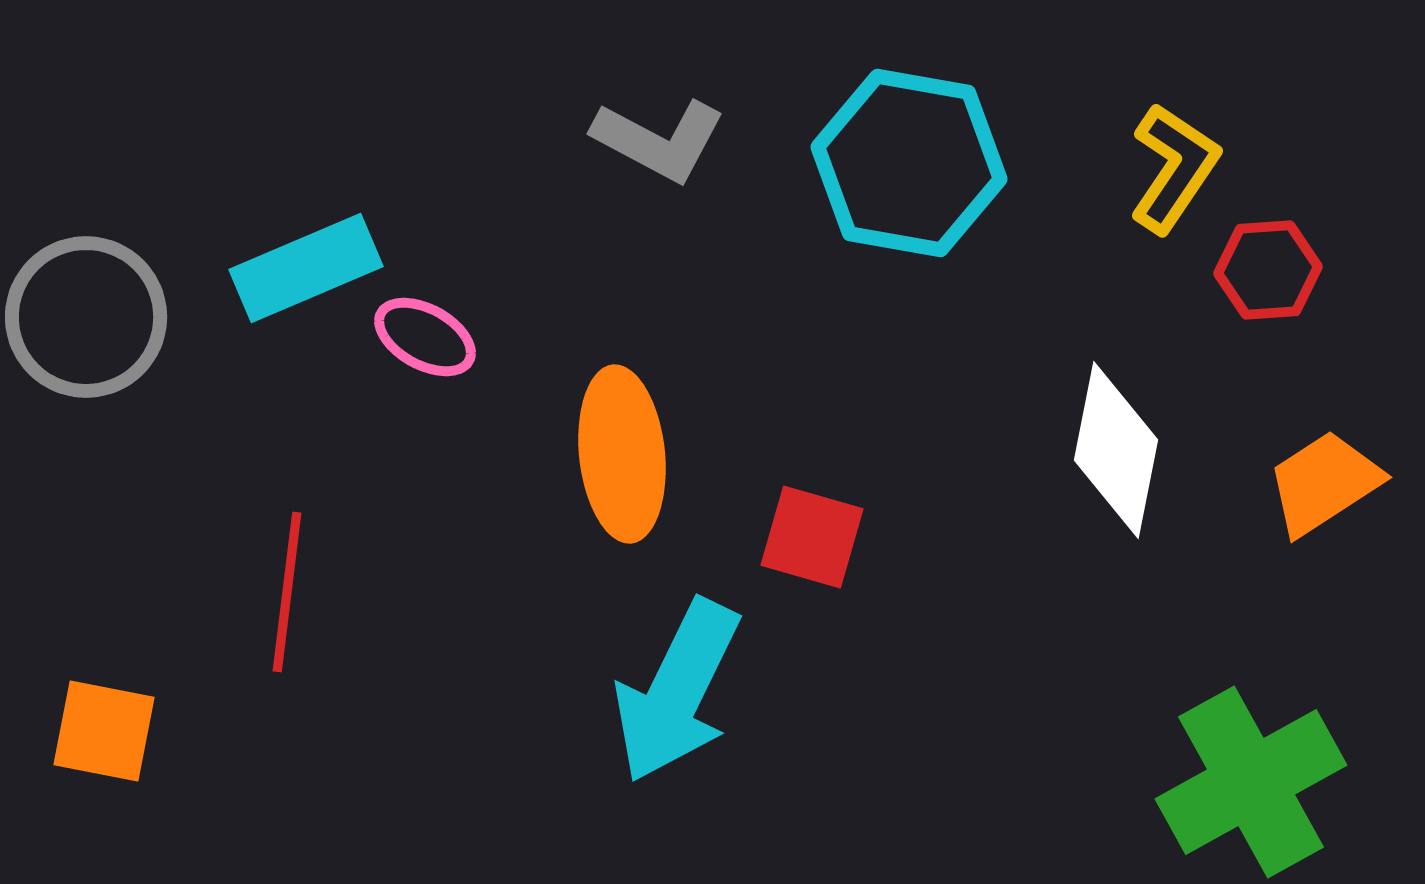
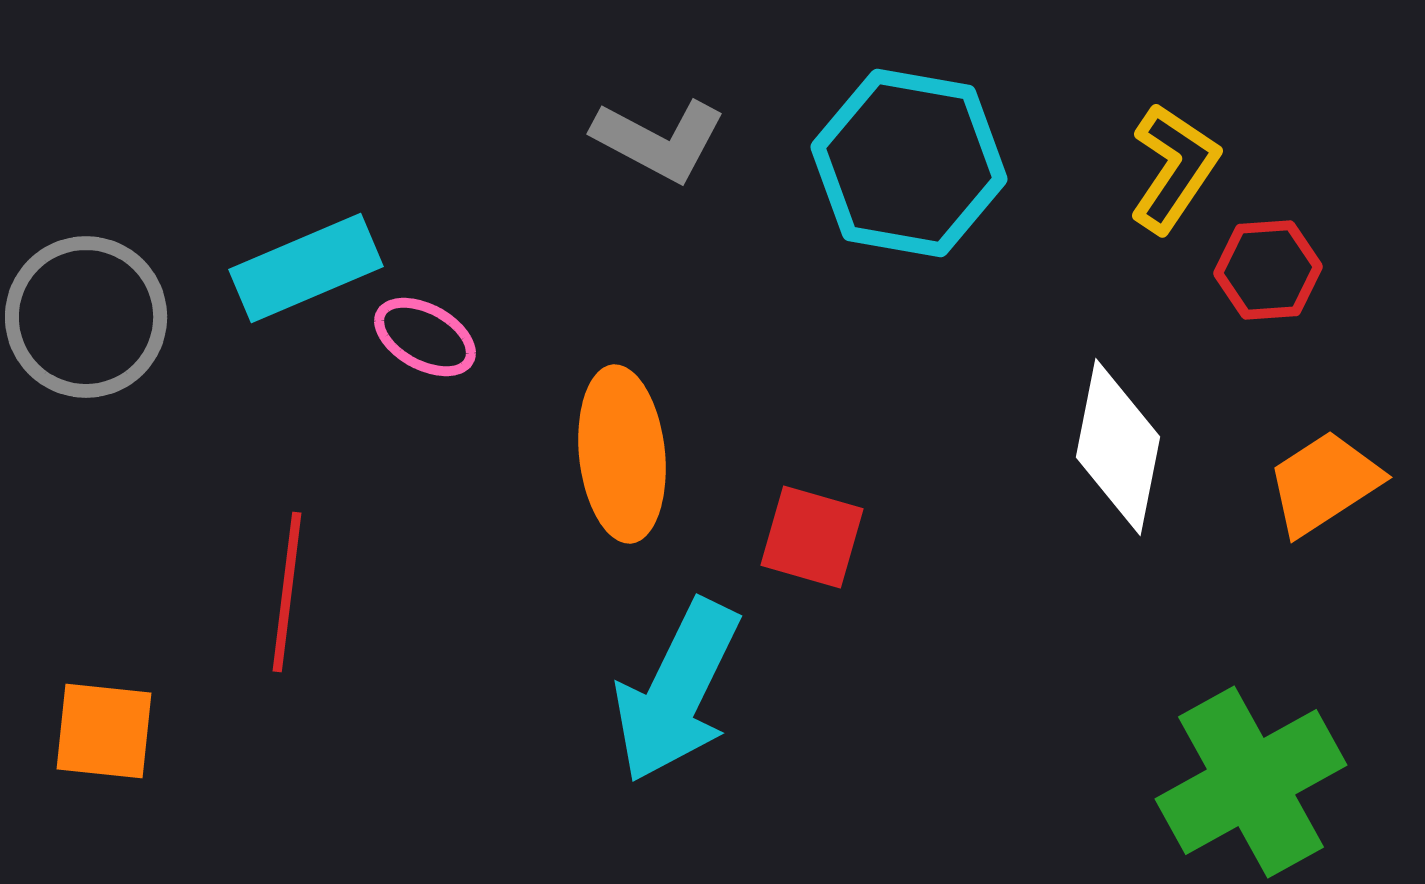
white diamond: moved 2 px right, 3 px up
orange square: rotated 5 degrees counterclockwise
